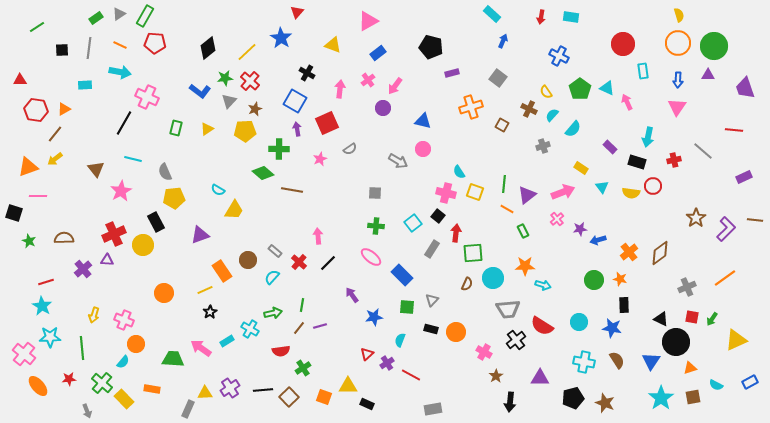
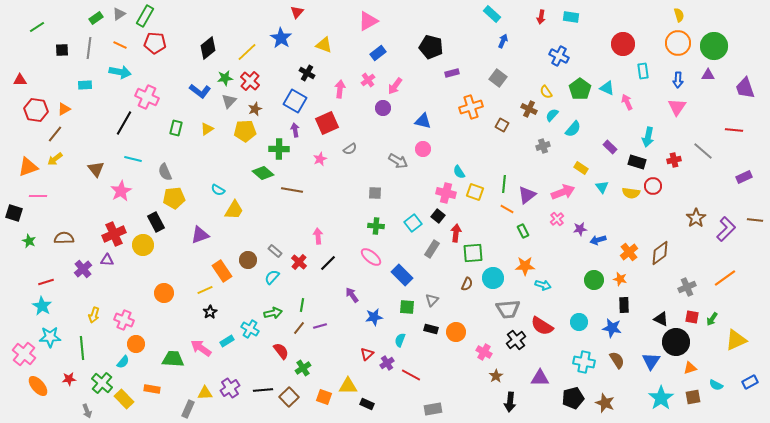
yellow triangle at (333, 45): moved 9 px left
purple arrow at (297, 129): moved 2 px left, 1 px down
red semicircle at (281, 351): rotated 120 degrees counterclockwise
